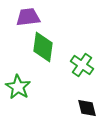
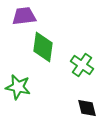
purple trapezoid: moved 4 px left, 1 px up
green star: rotated 20 degrees counterclockwise
